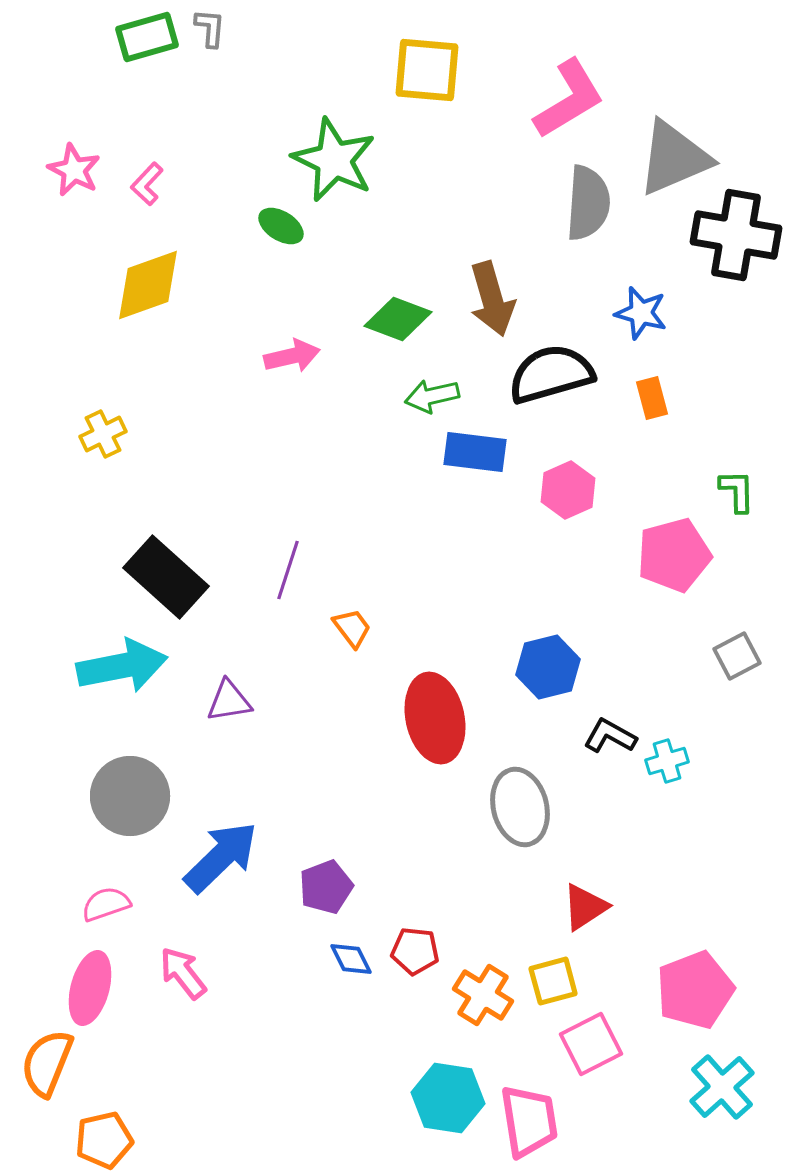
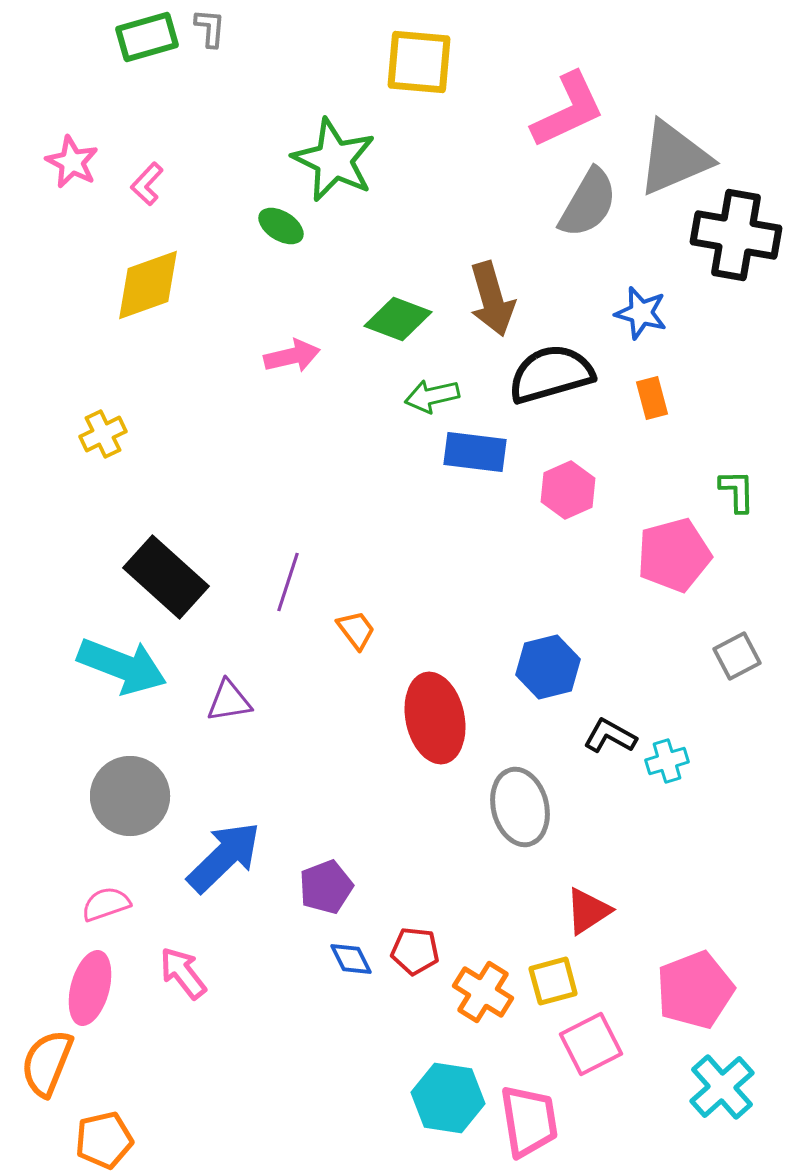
yellow square at (427, 70): moved 8 px left, 8 px up
pink L-shape at (569, 99): moved 1 px left, 11 px down; rotated 6 degrees clockwise
pink star at (74, 170): moved 2 px left, 8 px up
gray semicircle at (588, 203): rotated 26 degrees clockwise
purple line at (288, 570): moved 12 px down
orange trapezoid at (352, 628): moved 4 px right, 2 px down
cyan arrow at (122, 666): rotated 32 degrees clockwise
blue arrow at (221, 857): moved 3 px right
red triangle at (585, 907): moved 3 px right, 4 px down
orange cross at (483, 995): moved 3 px up
